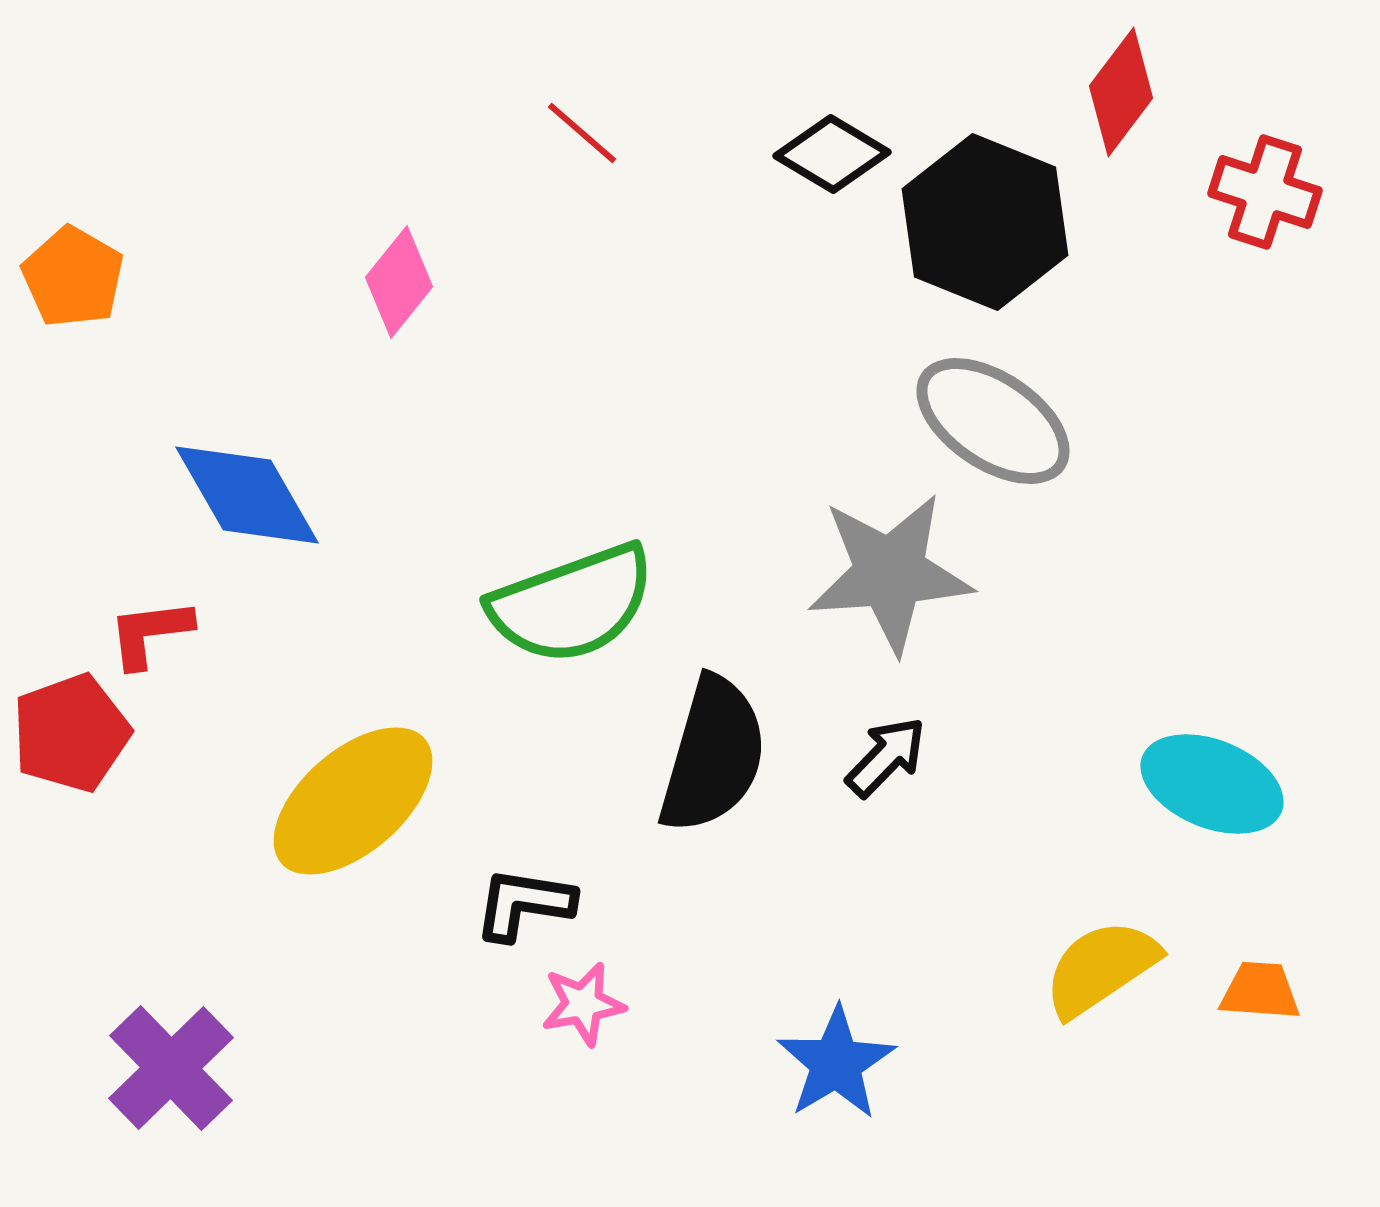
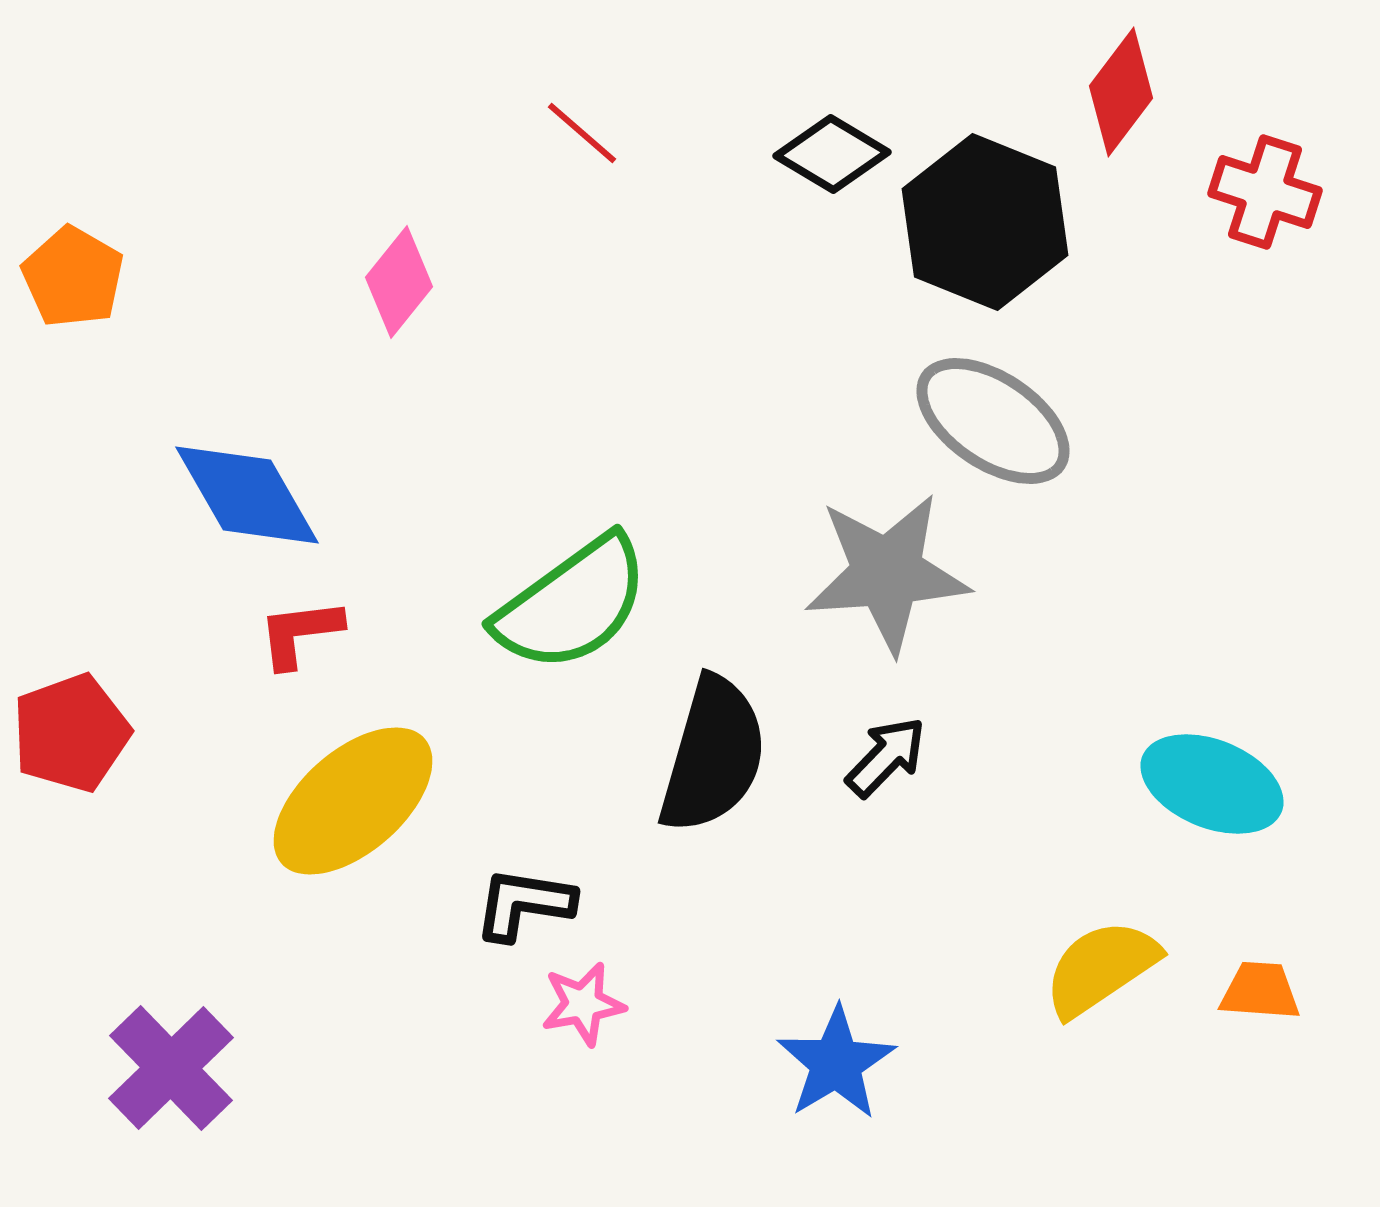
gray star: moved 3 px left
green semicircle: rotated 16 degrees counterclockwise
red L-shape: moved 150 px right
